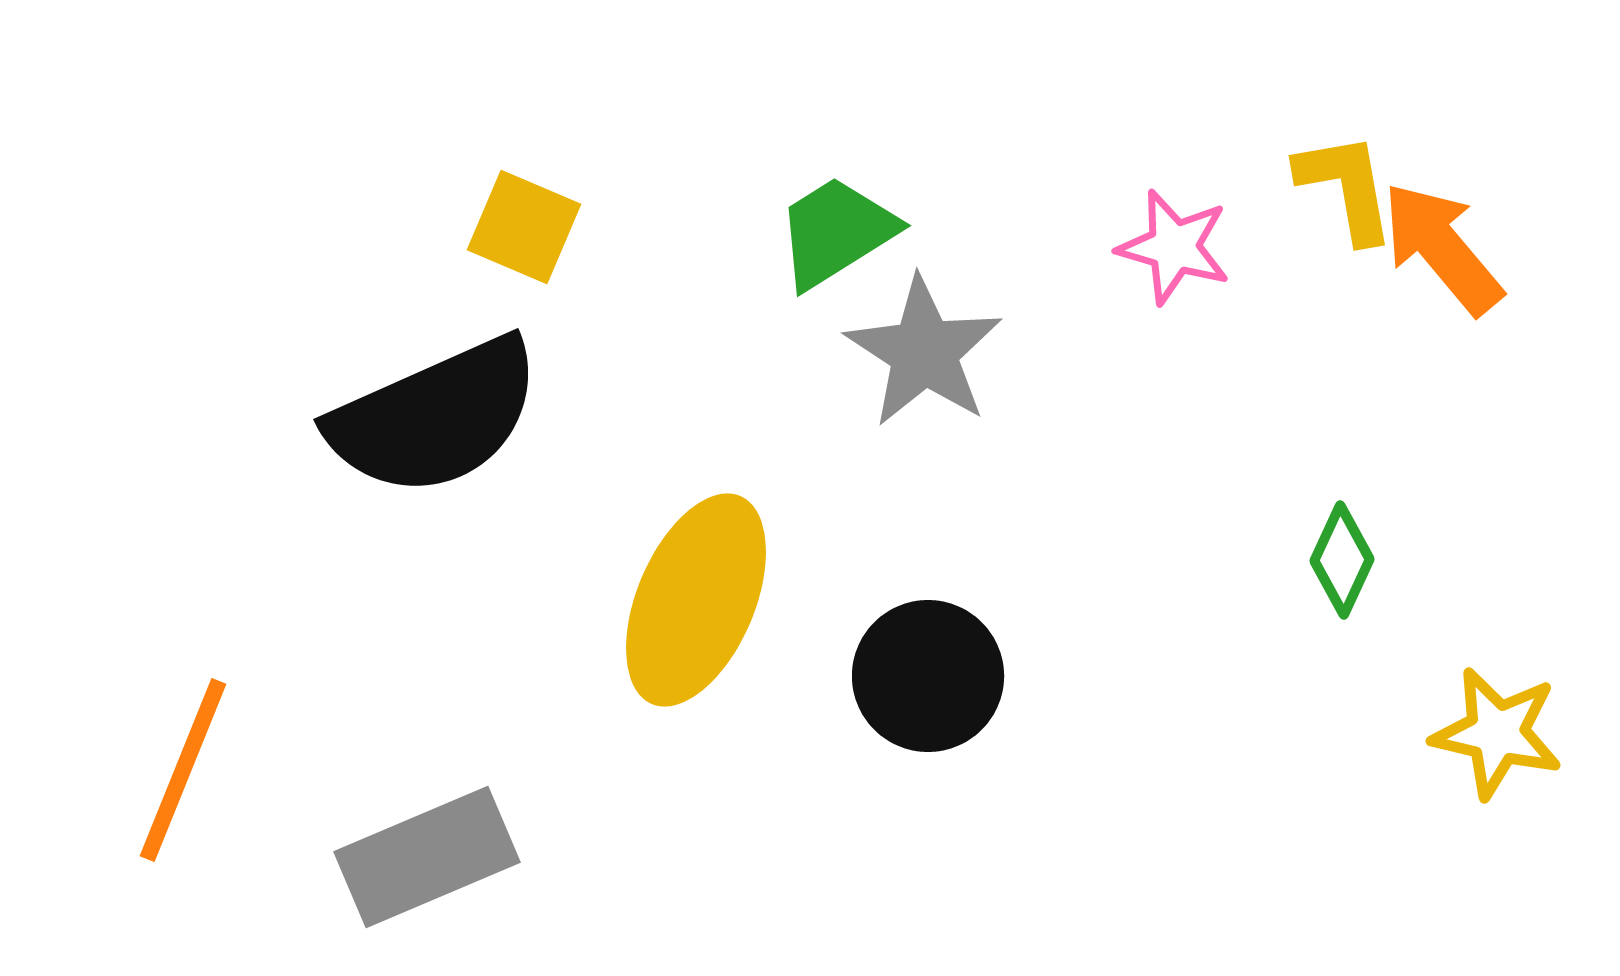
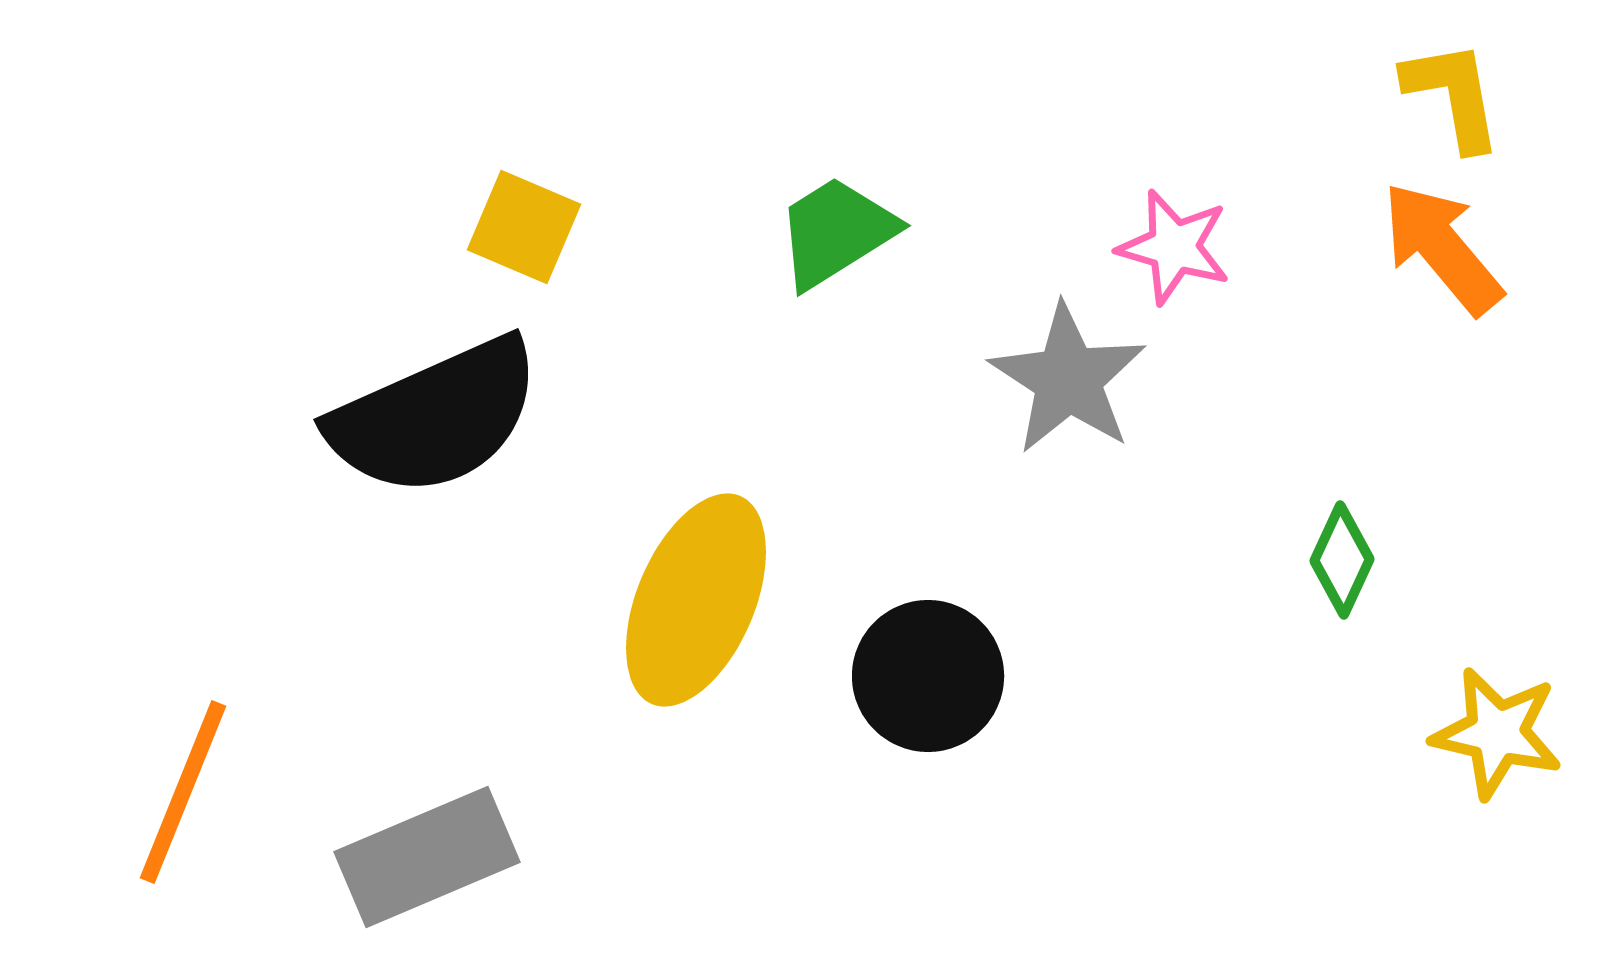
yellow L-shape: moved 107 px right, 92 px up
gray star: moved 144 px right, 27 px down
orange line: moved 22 px down
